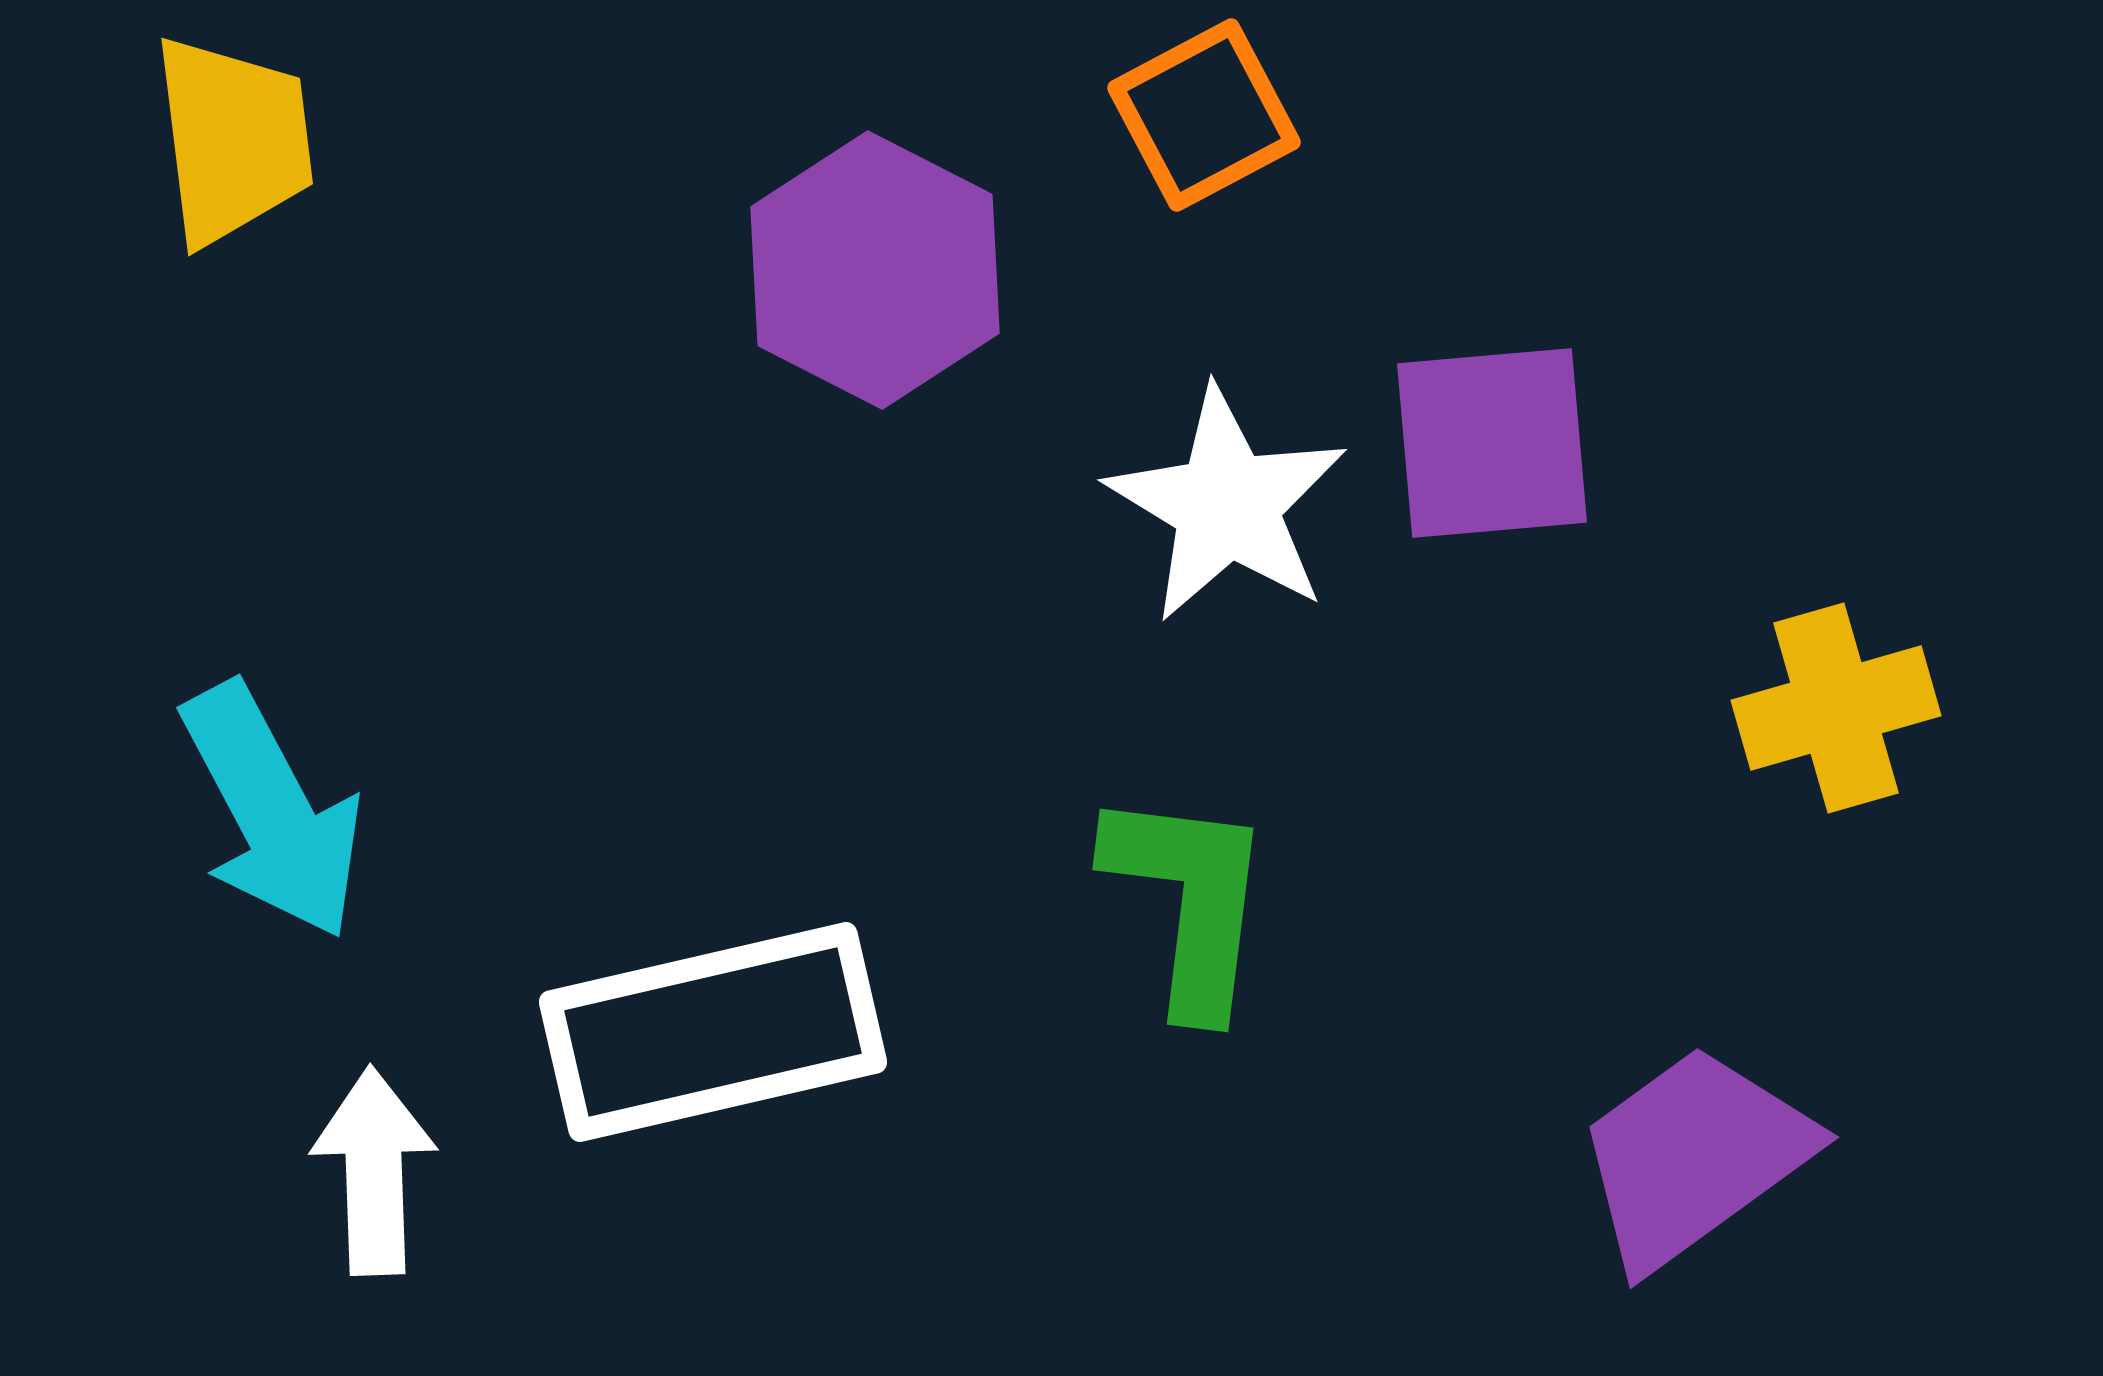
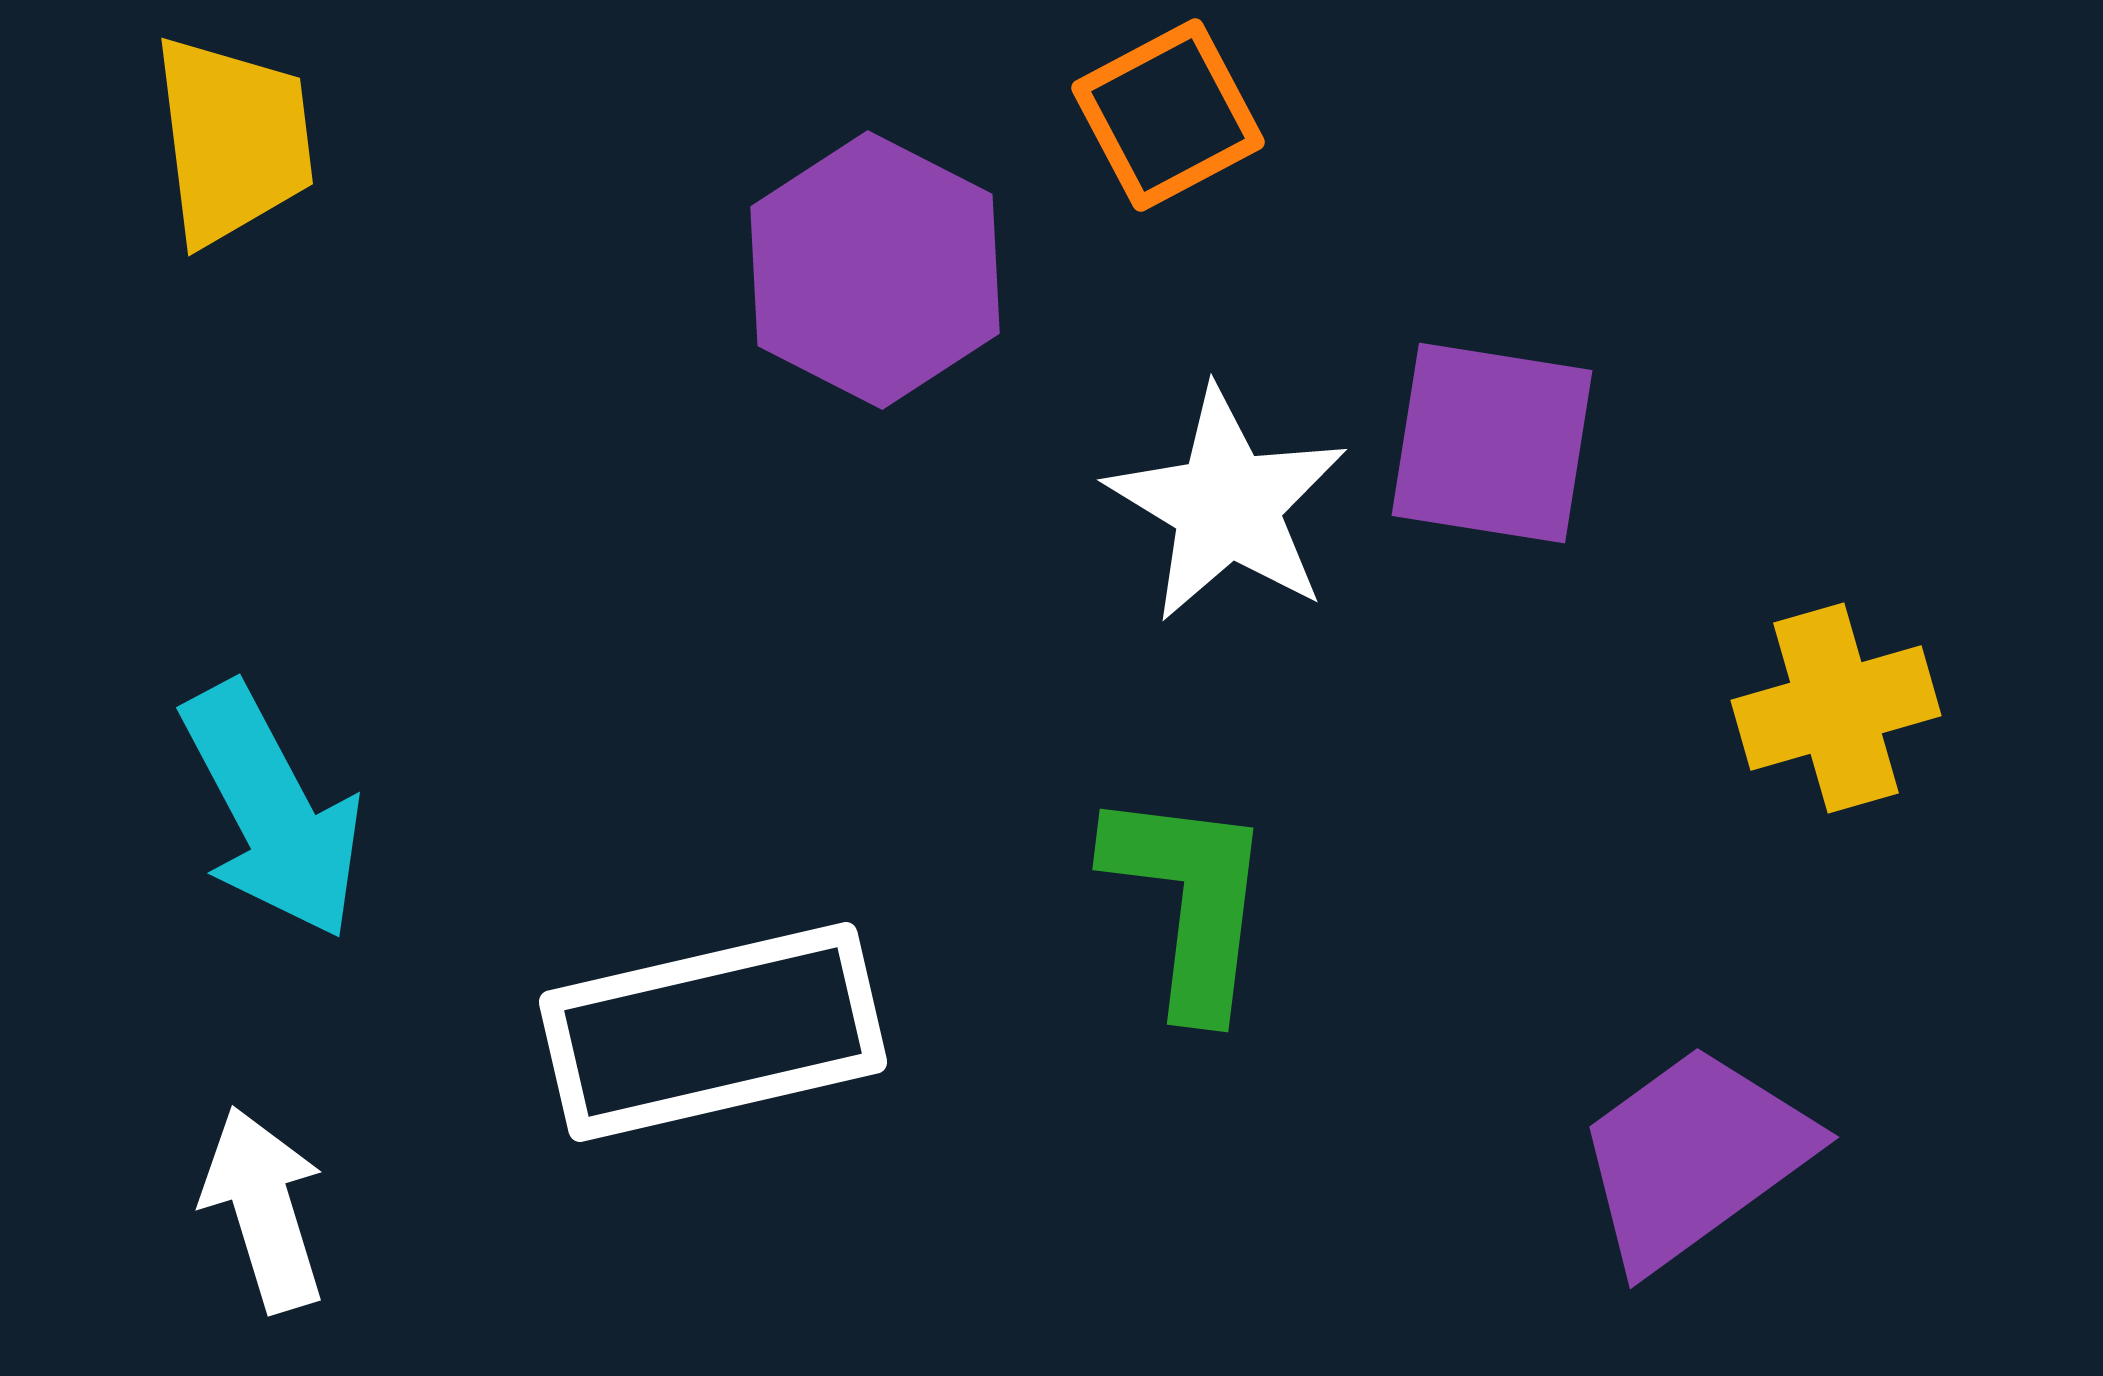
orange square: moved 36 px left
purple square: rotated 14 degrees clockwise
white arrow: moved 110 px left, 38 px down; rotated 15 degrees counterclockwise
